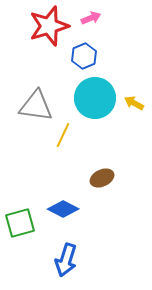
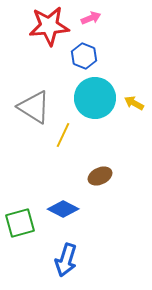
red star: rotated 12 degrees clockwise
blue hexagon: rotated 15 degrees counterclockwise
gray triangle: moved 2 px left, 1 px down; rotated 24 degrees clockwise
brown ellipse: moved 2 px left, 2 px up
